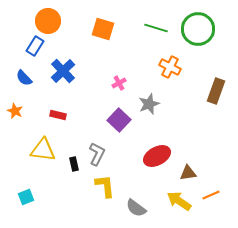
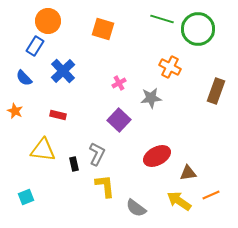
green line: moved 6 px right, 9 px up
gray star: moved 2 px right, 6 px up; rotated 15 degrees clockwise
